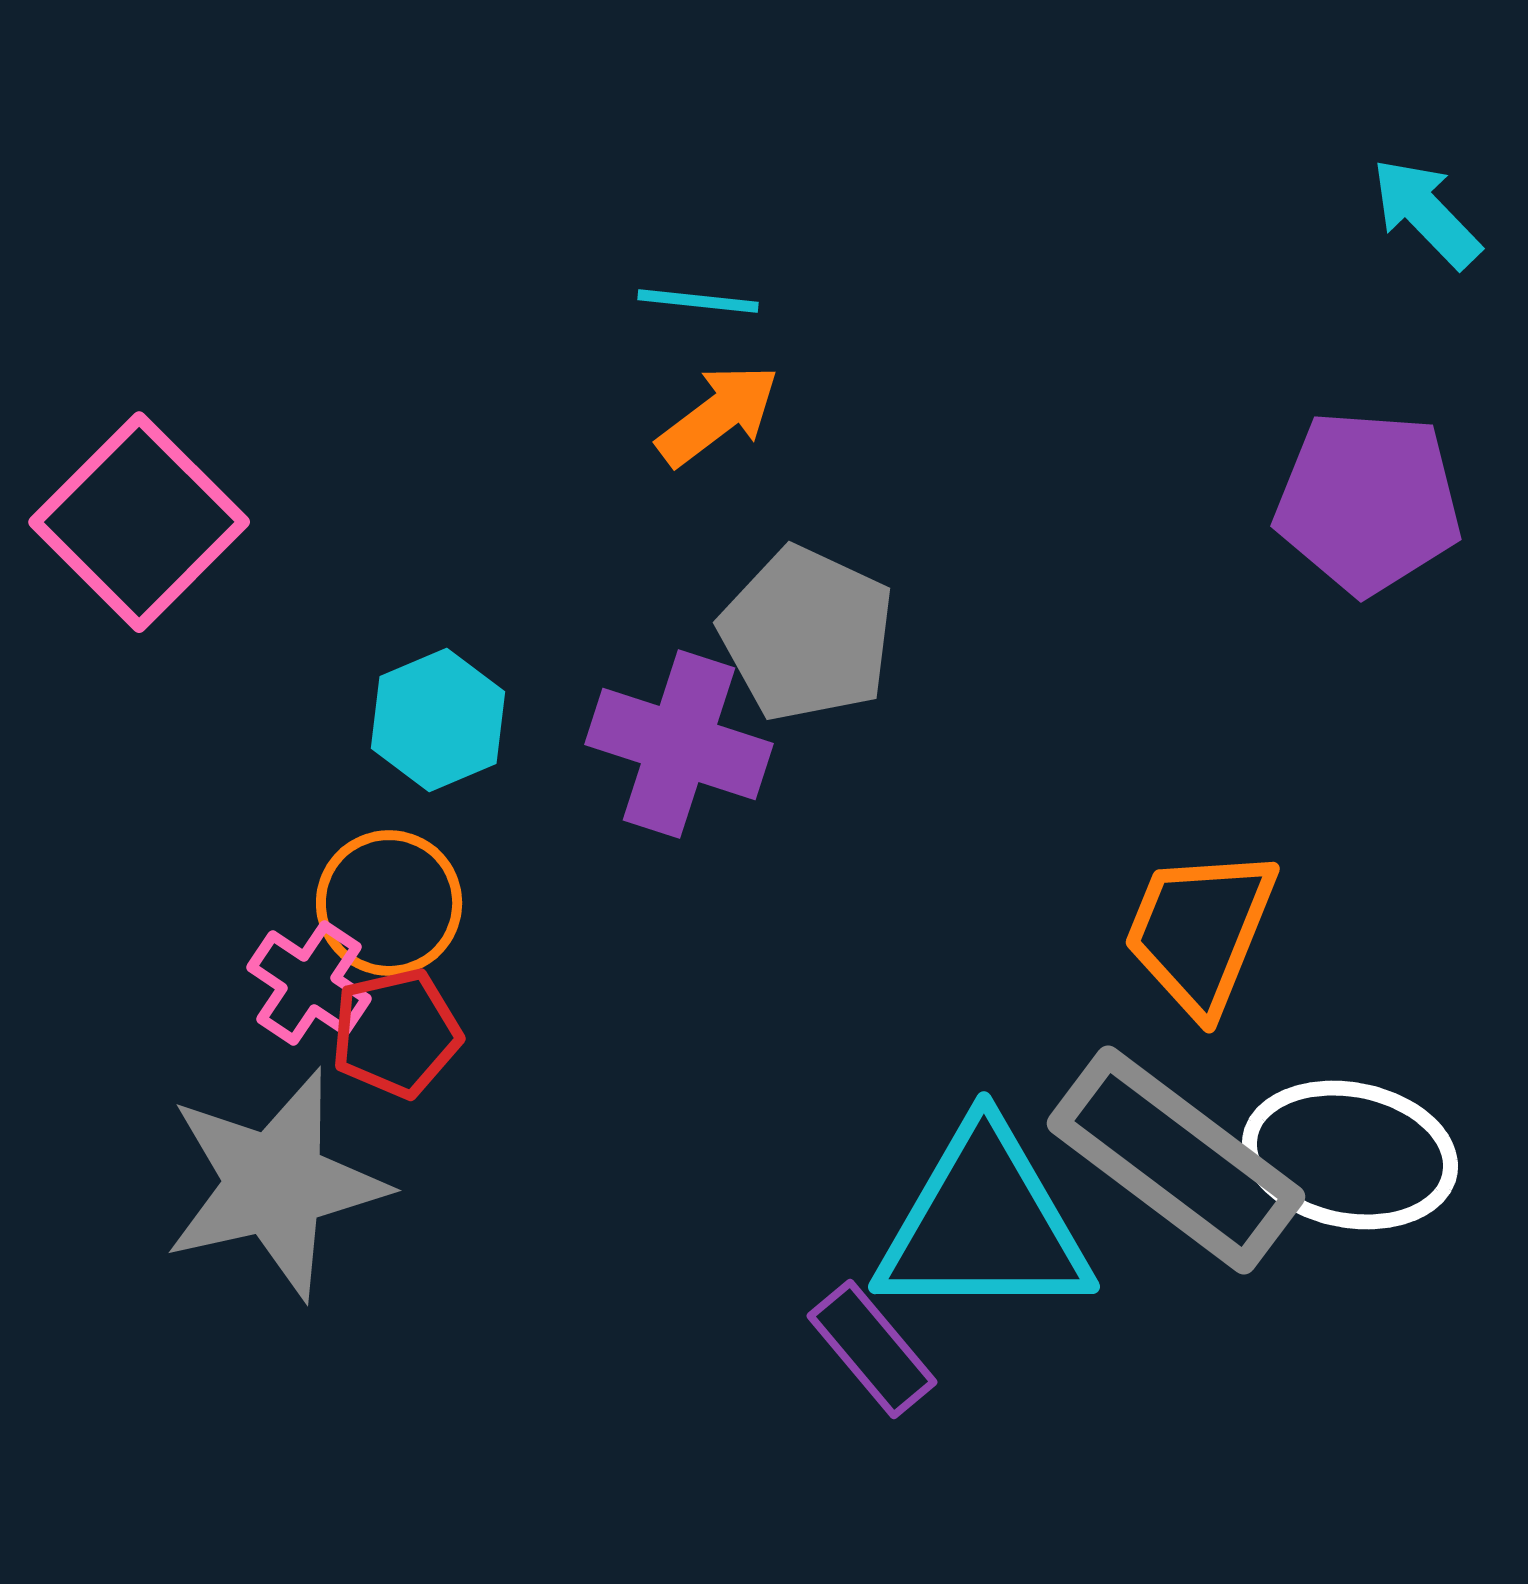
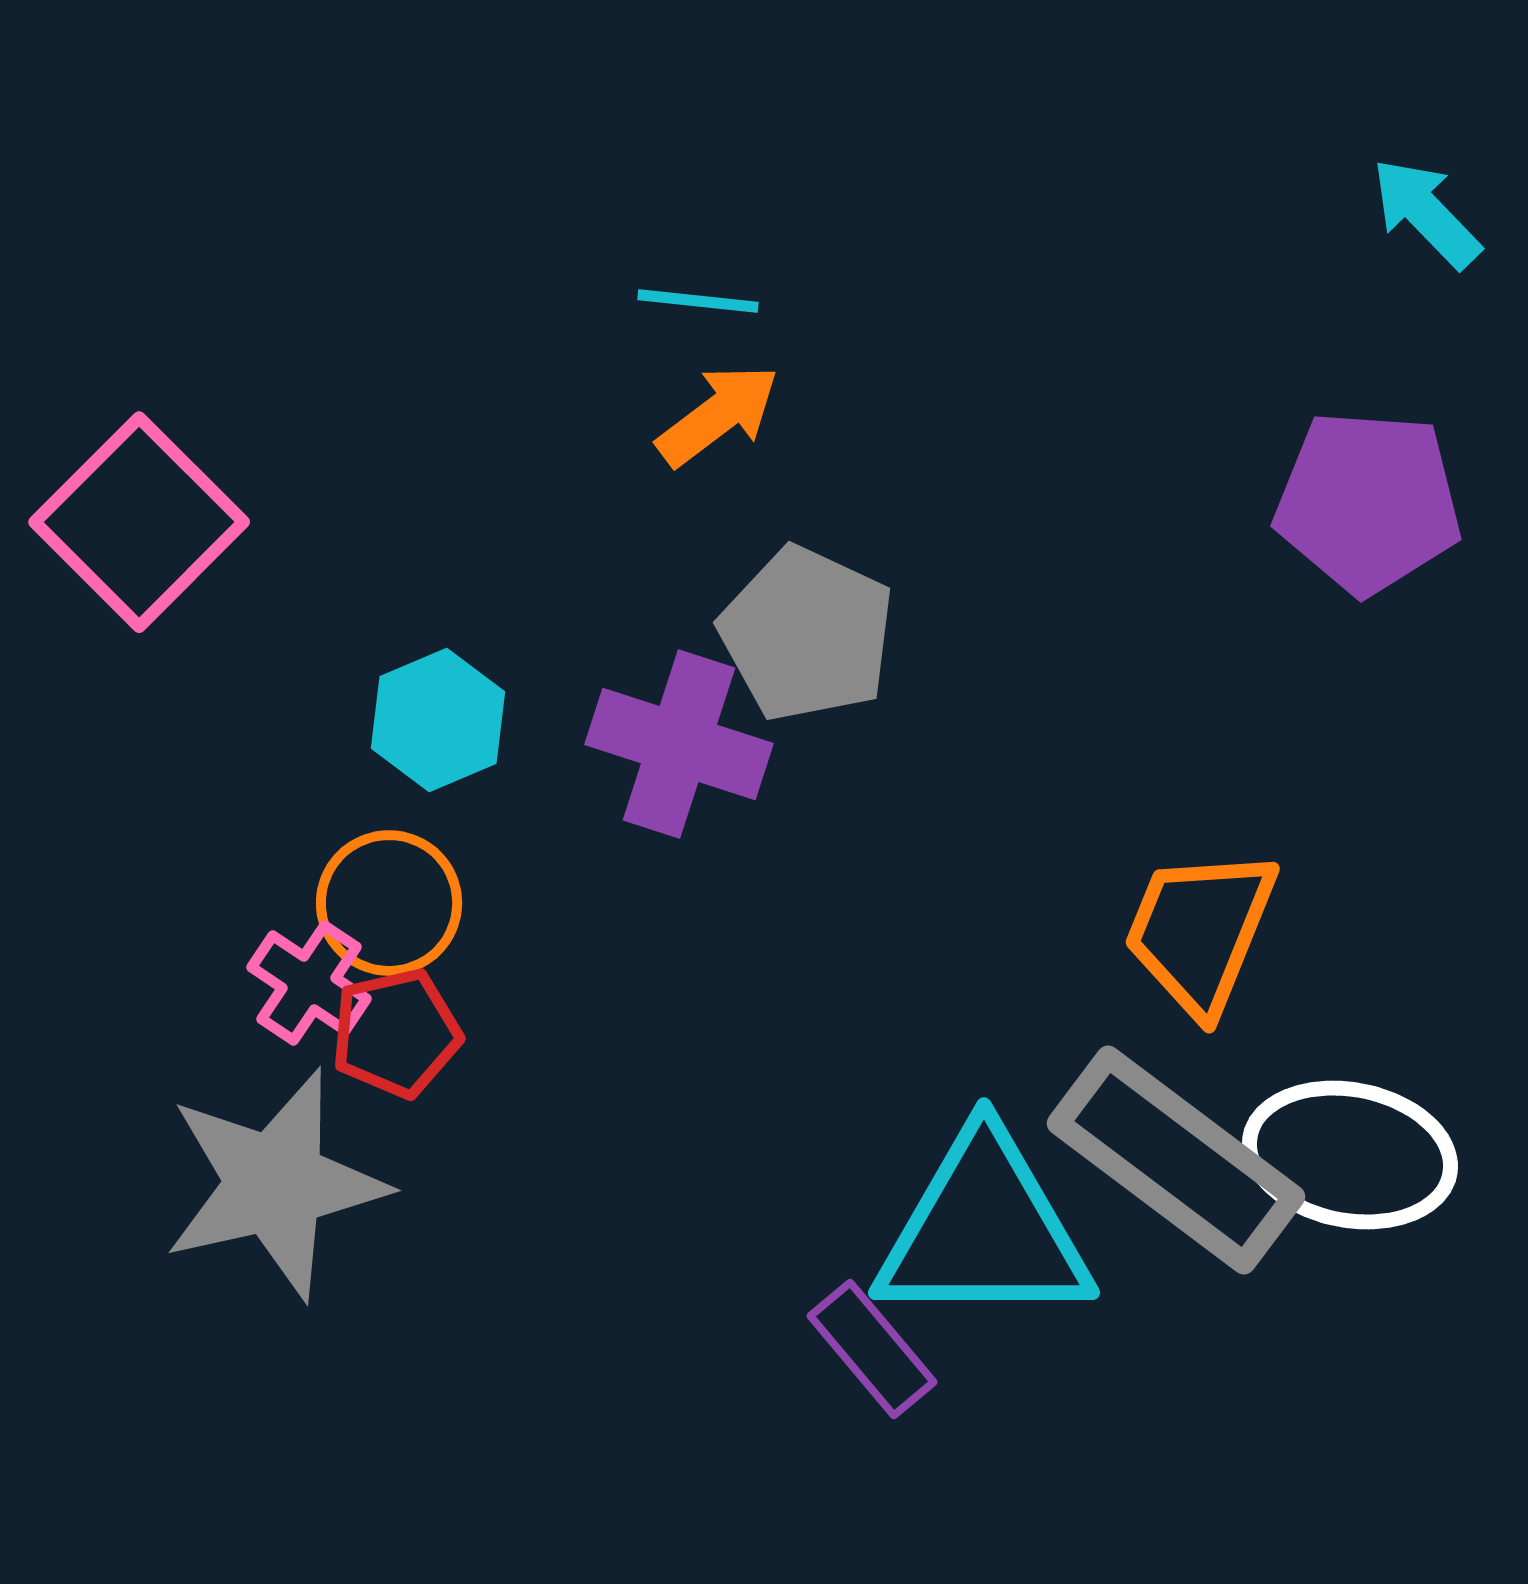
cyan triangle: moved 6 px down
